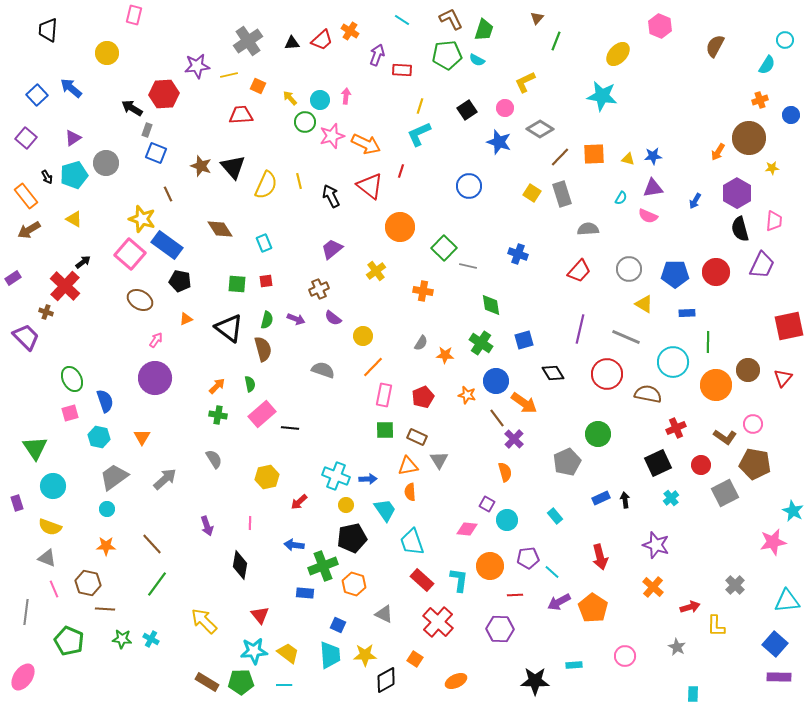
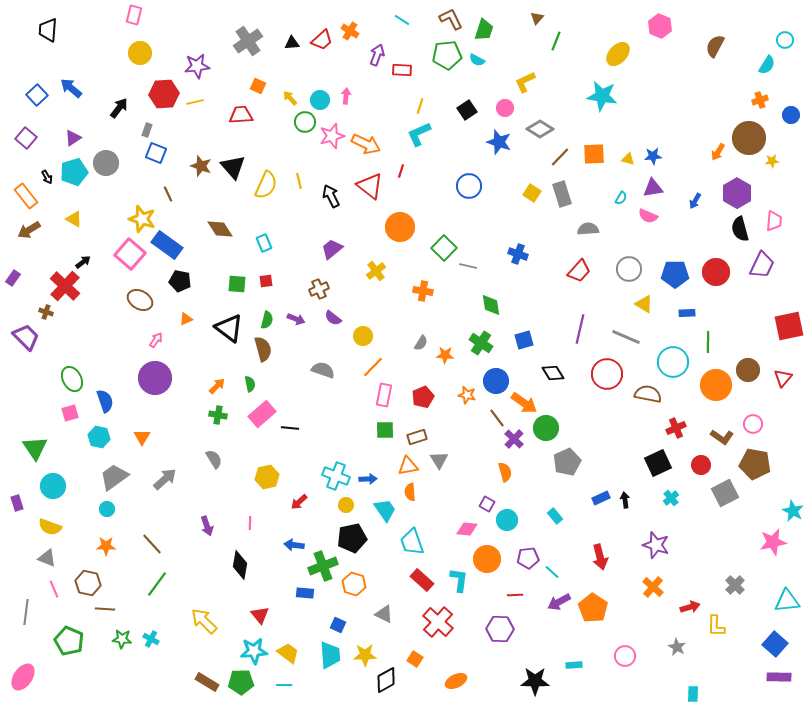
yellow circle at (107, 53): moved 33 px right
yellow line at (229, 75): moved 34 px left, 27 px down
black arrow at (132, 108): moved 13 px left; rotated 95 degrees clockwise
yellow star at (772, 168): moved 7 px up
cyan pentagon at (74, 175): moved 3 px up
purple rectangle at (13, 278): rotated 21 degrees counterclockwise
green circle at (598, 434): moved 52 px left, 6 px up
brown rectangle at (417, 437): rotated 42 degrees counterclockwise
brown L-shape at (725, 437): moved 3 px left
orange circle at (490, 566): moved 3 px left, 7 px up
